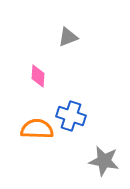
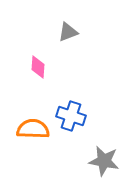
gray triangle: moved 5 px up
pink diamond: moved 9 px up
orange semicircle: moved 4 px left
